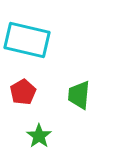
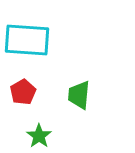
cyan rectangle: rotated 9 degrees counterclockwise
